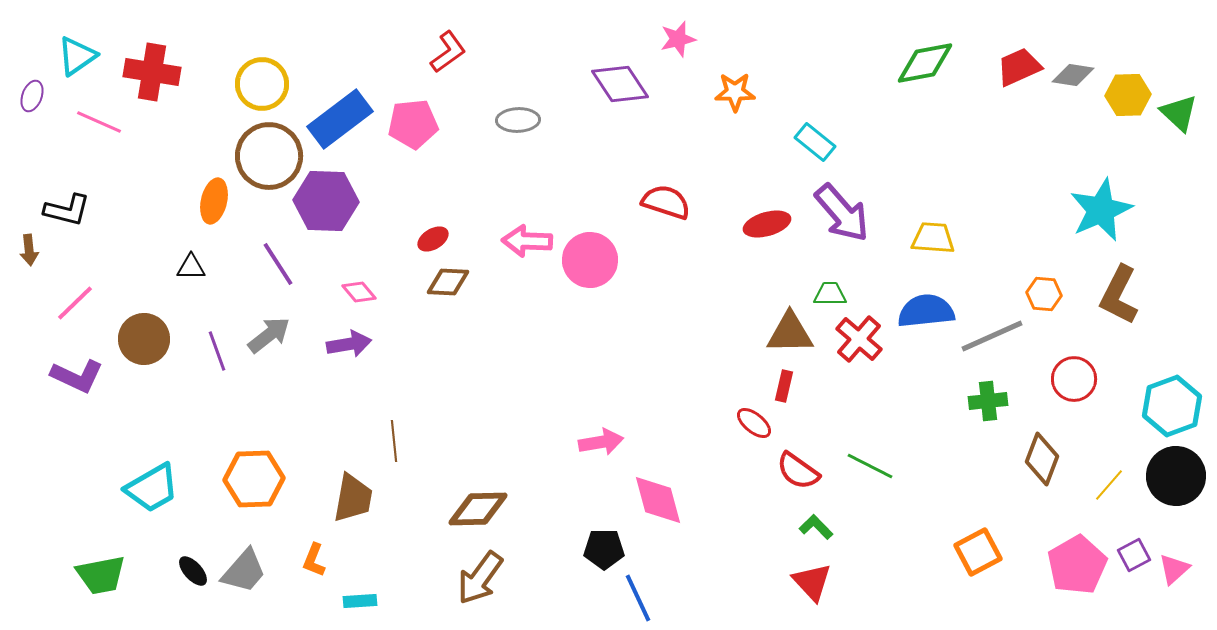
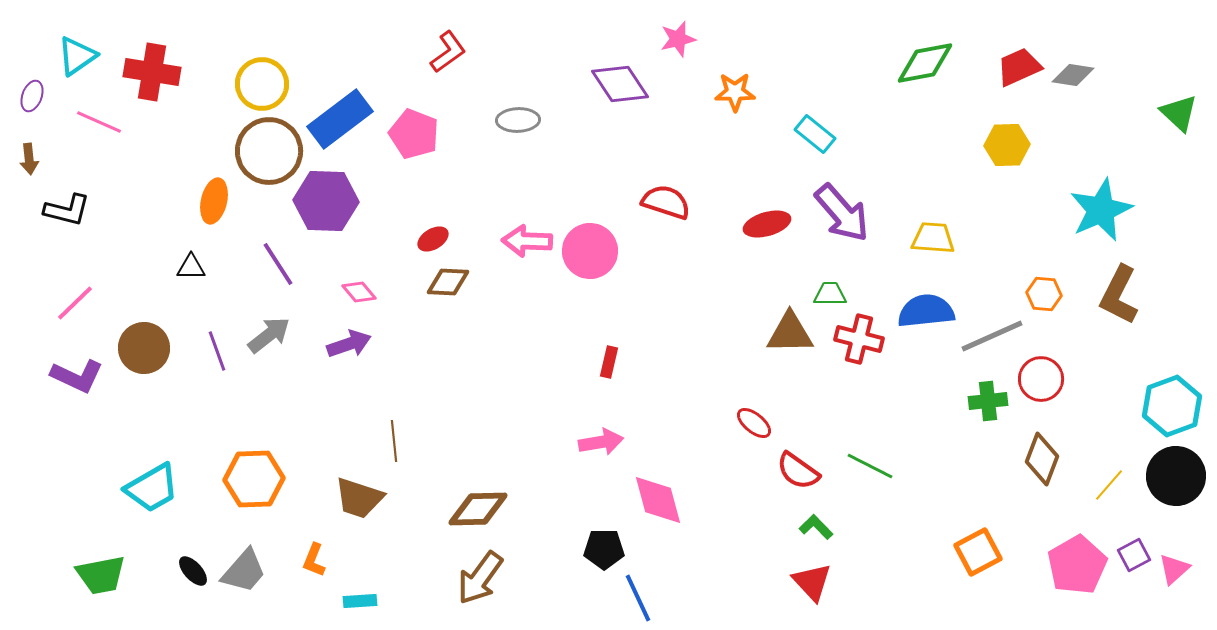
yellow hexagon at (1128, 95): moved 121 px left, 50 px down
pink pentagon at (413, 124): moved 1 px right, 10 px down; rotated 27 degrees clockwise
cyan rectangle at (815, 142): moved 8 px up
brown circle at (269, 156): moved 5 px up
brown arrow at (29, 250): moved 91 px up
pink circle at (590, 260): moved 9 px up
brown circle at (144, 339): moved 9 px down
red cross at (859, 339): rotated 27 degrees counterclockwise
purple arrow at (349, 344): rotated 9 degrees counterclockwise
red circle at (1074, 379): moved 33 px left
red rectangle at (784, 386): moved 175 px left, 24 px up
brown trapezoid at (353, 498): moved 6 px right; rotated 98 degrees clockwise
